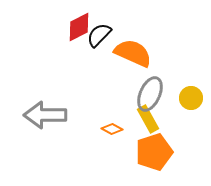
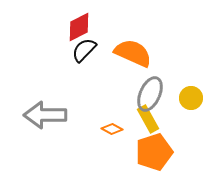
black semicircle: moved 15 px left, 15 px down
